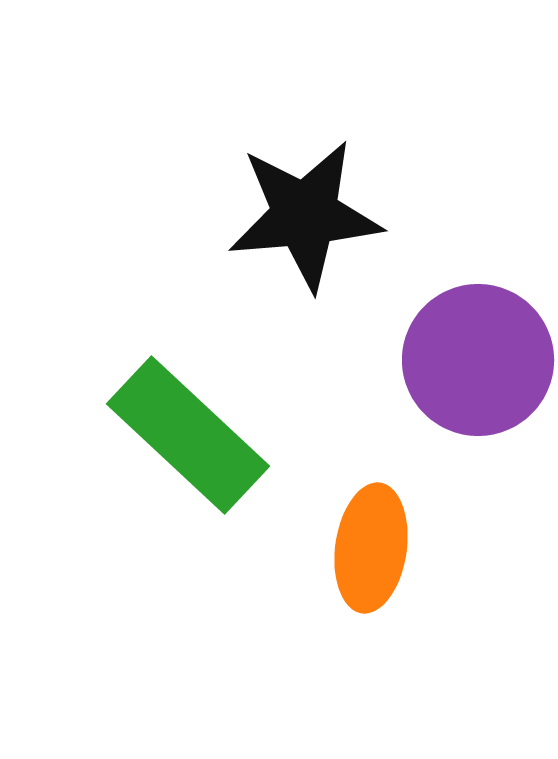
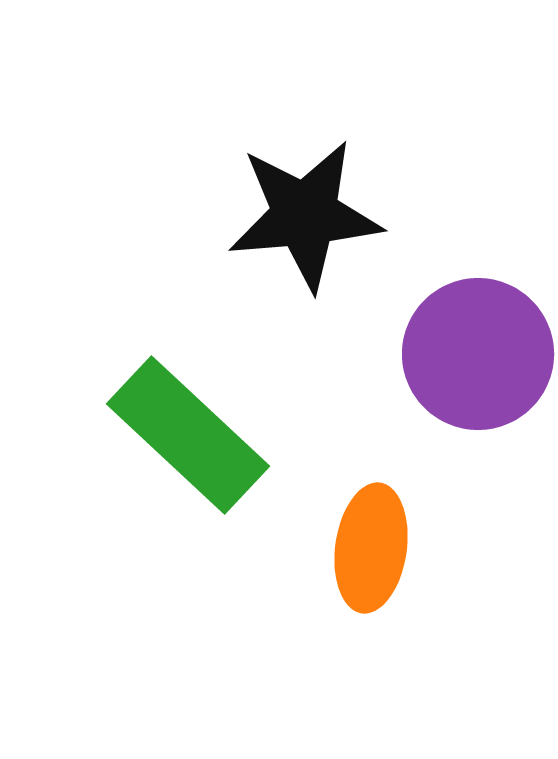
purple circle: moved 6 px up
